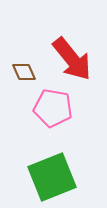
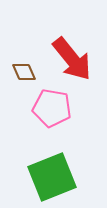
pink pentagon: moved 1 px left
